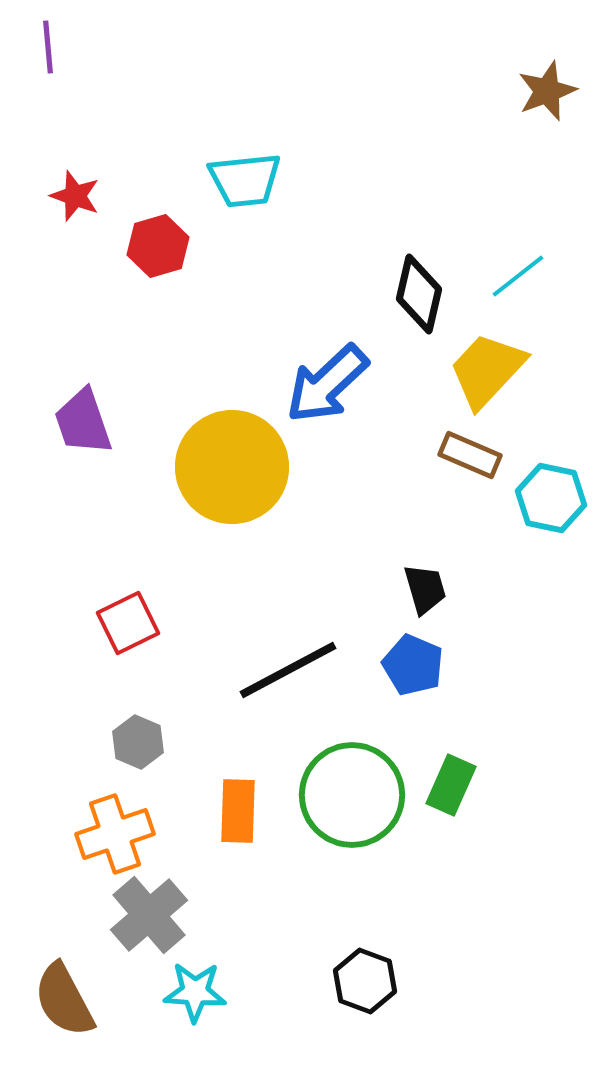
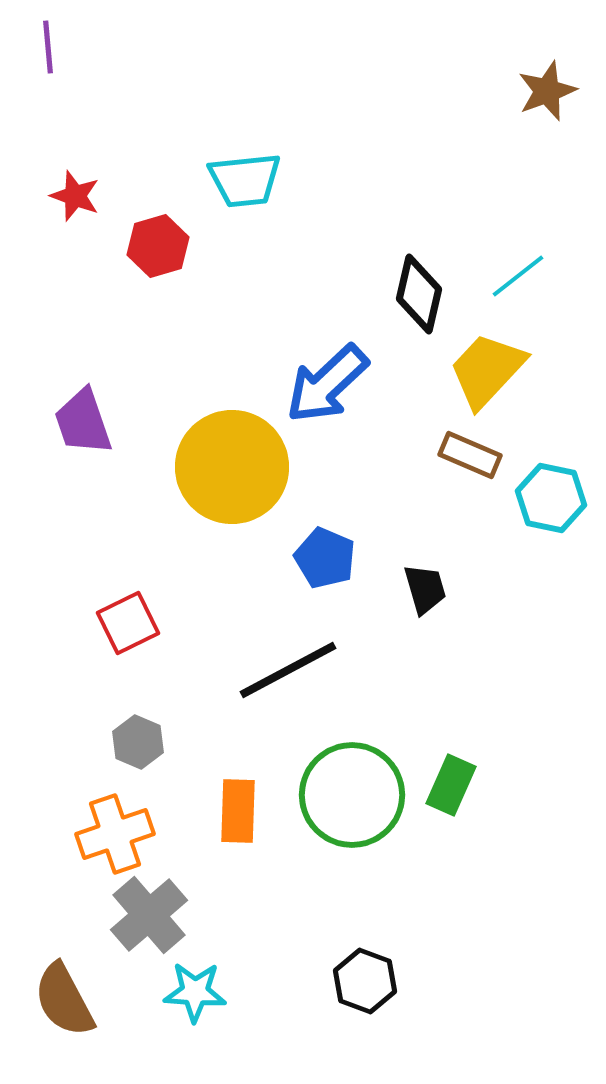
blue pentagon: moved 88 px left, 107 px up
